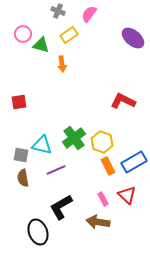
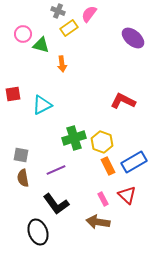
yellow rectangle: moved 7 px up
red square: moved 6 px left, 8 px up
green cross: rotated 20 degrees clockwise
cyan triangle: moved 40 px up; rotated 40 degrees counterclockwise
black L-shape: moved 5 px left, 3 px up; rotated 96 degrees counterclockwise
